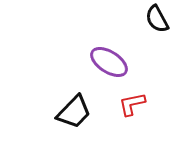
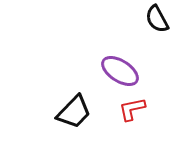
purple ellipse: moved 11 px right, 9 px down
red L-shape: moved 5 px down
